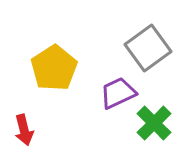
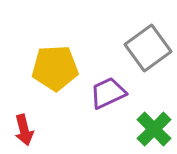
yellow pentagon: moved 1 px right; rotated 30 degrees clockwise
purple trapezoid: moved 10 px left
green cross: moved 6 px down
